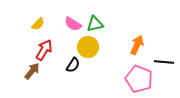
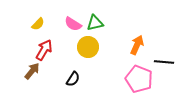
green triangle: moved 1 px up
black semicircle: moved 14 px down
